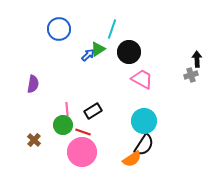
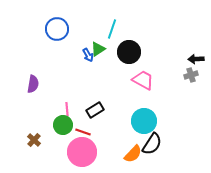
blue circle: moved 2 px left
blue arrow: rotated 104 degrees clockwise
black arrow: moved 1 px left; rotated 91 degrees counterclockwise
pink trapezoid: moved 1 px right, 1 px down
black rectangle: moved 2 px right, 1 px up
black semicircle: moved 8 px right, 1 px up
orange semicircle: moved 1 px right, 5 px up; rotated 12 degrees counterclockwise
